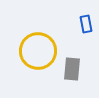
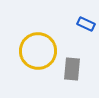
blue rectangle: rotated 54 degrees counterclockwise
